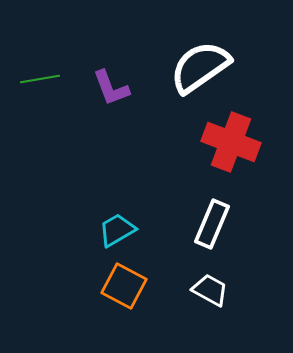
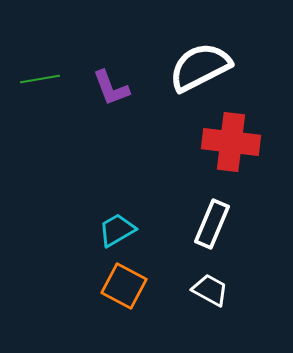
white semicircle: rotated 8 degrees clockwise
red cross: rotated 14 degrees counterclockwise
